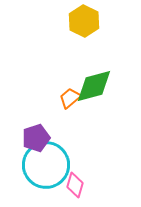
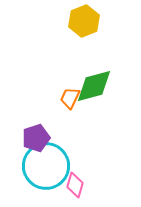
yellow hexagon: rotated 12 degrees clockwise
orange trapezoid: rotated 25 degrees counterclockwise
cyan circle: moved 1 px down
